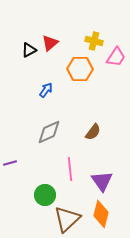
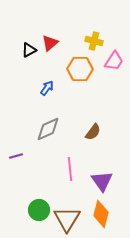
pink trapezoid: moved 2 px left, 4 px down
blue arrow: moved 1 px right, 2 px up
gray diamond: moved 1 px left, 3 px up
purple line: moved 6 px right, 7 px up
green circle: moved 6 px left, 15 px down
brown triangle: rotated 16 degrees counterclockwise
